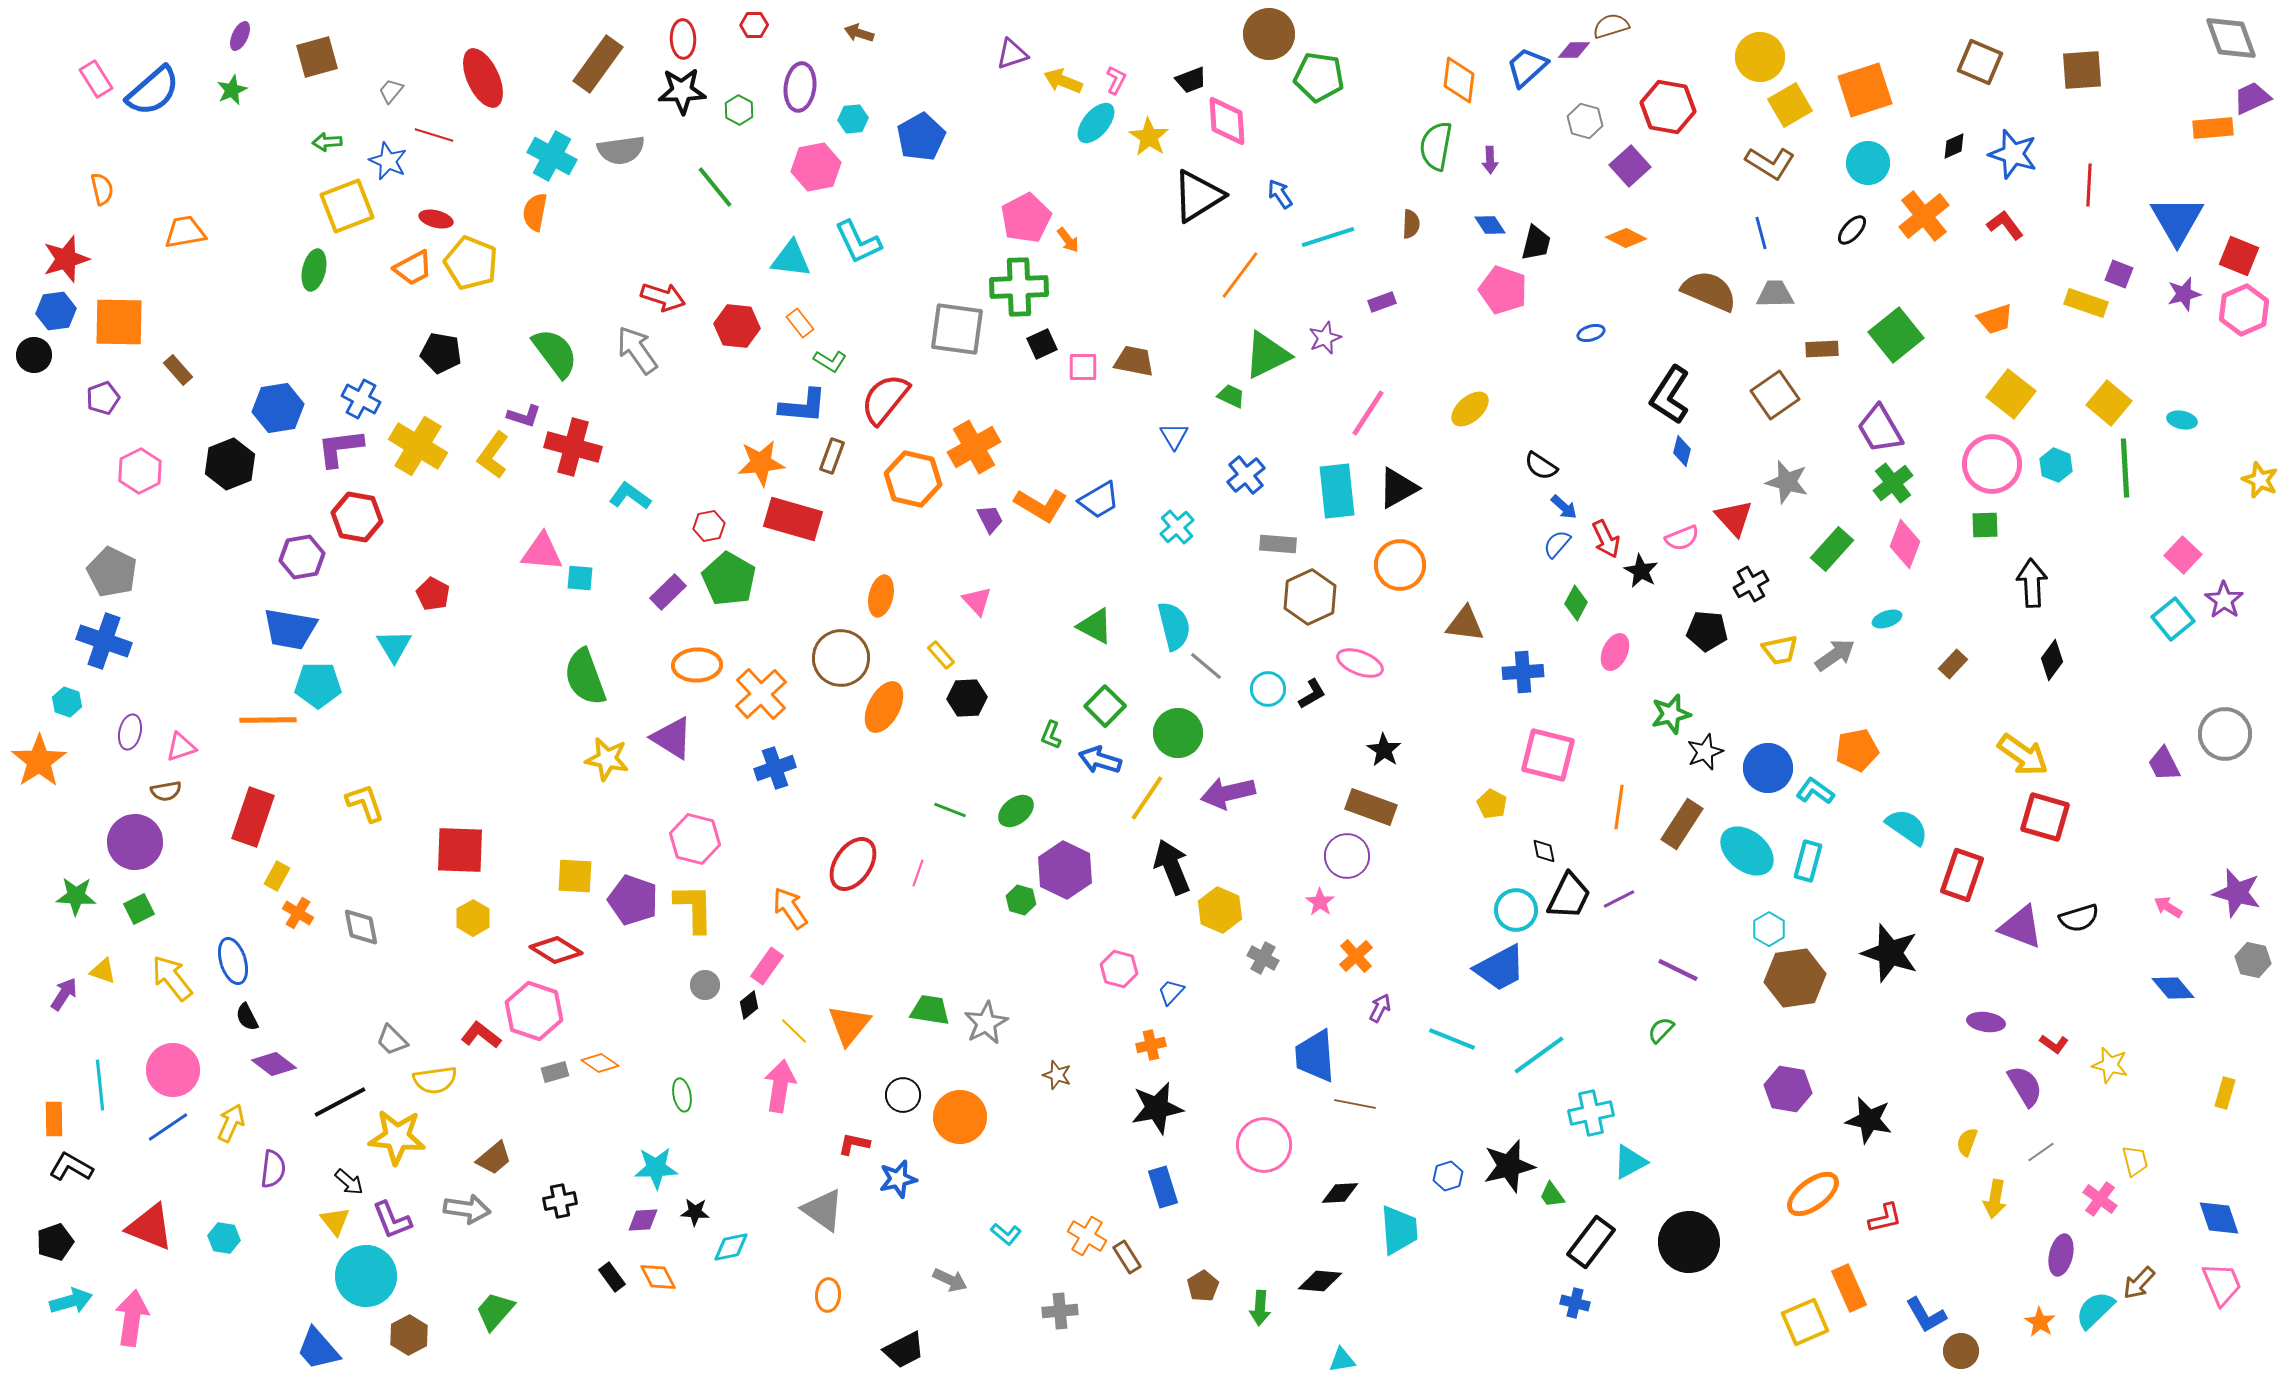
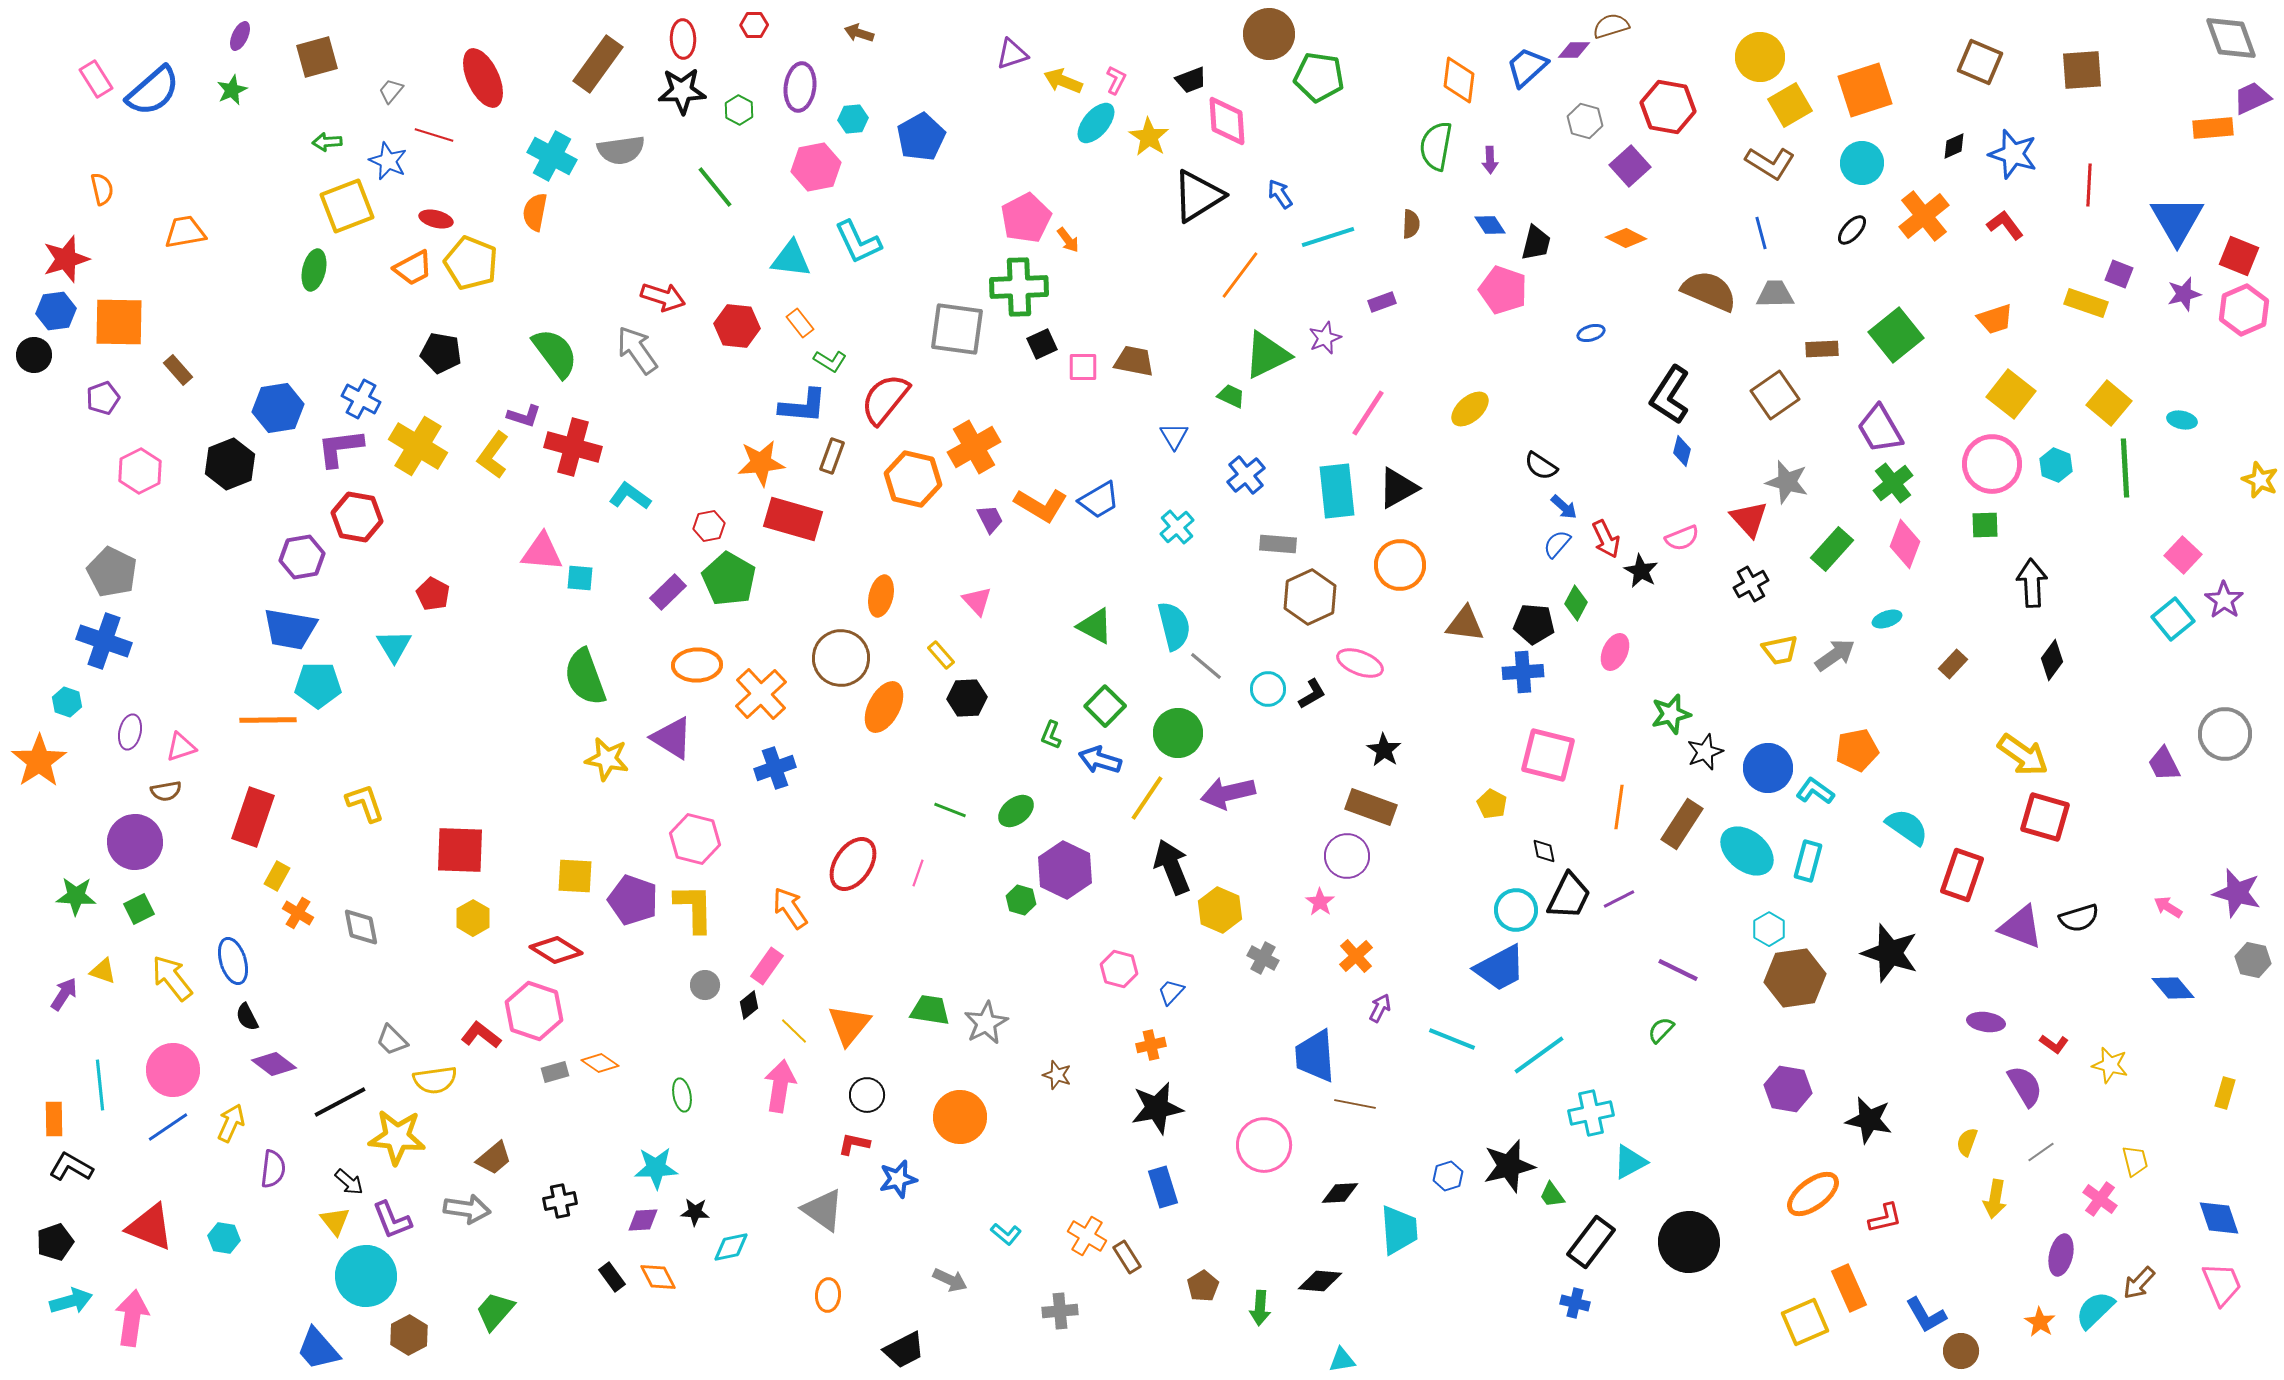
cyan circle at (1868, 163): moved 6 px left
red triangle at (1734, 518): moved 15 px right, 1 px down
black pentagon at (1707, 631): moved 173 px left, 7 px up
black circle at (903, 1095): moved 36 px left
